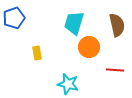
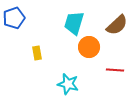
brown semicircle: rotated 60 degrees clockwise
